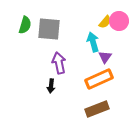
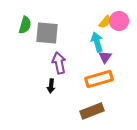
gray square: moved 2 px left, 4 px down
cyan arrow: moved 4 px right
orange rectangle: rotated 8 degrees clockwise
brown rectangle: moved 5 px left, 2 px down
